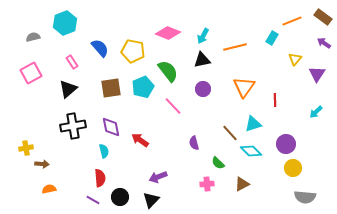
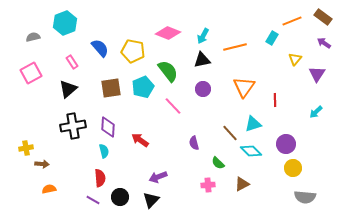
purple diamond at (111, 127): moved 3 px left; rotated 15 degrees clockwise
pink cross at (207, 184): moved 1 px right, 1 px down
